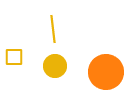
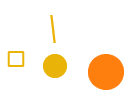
yellow square: moved 2 px right, 2 px down
